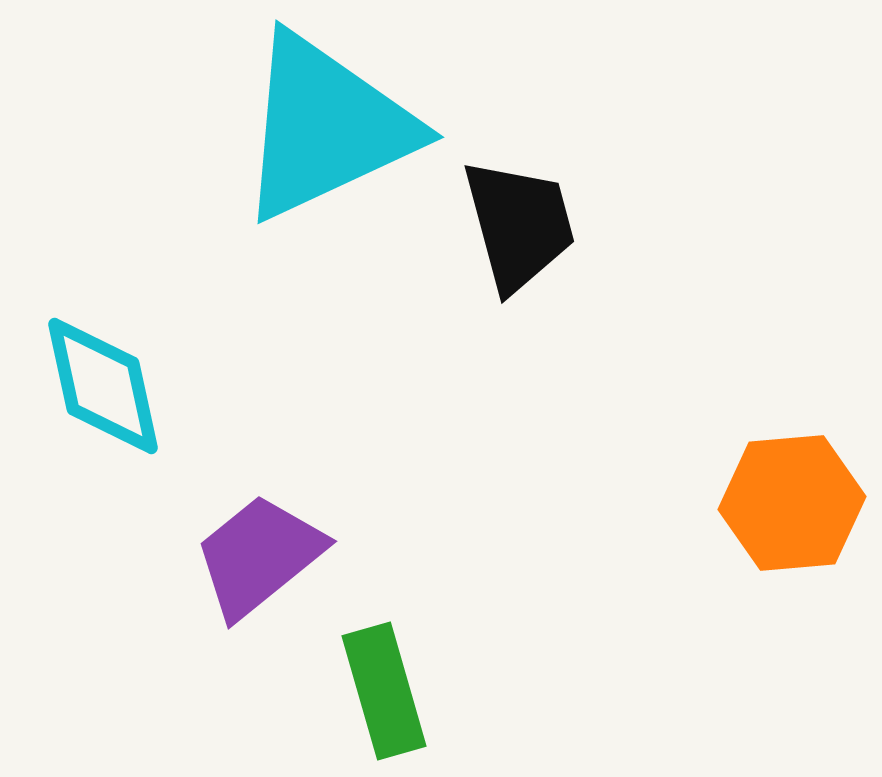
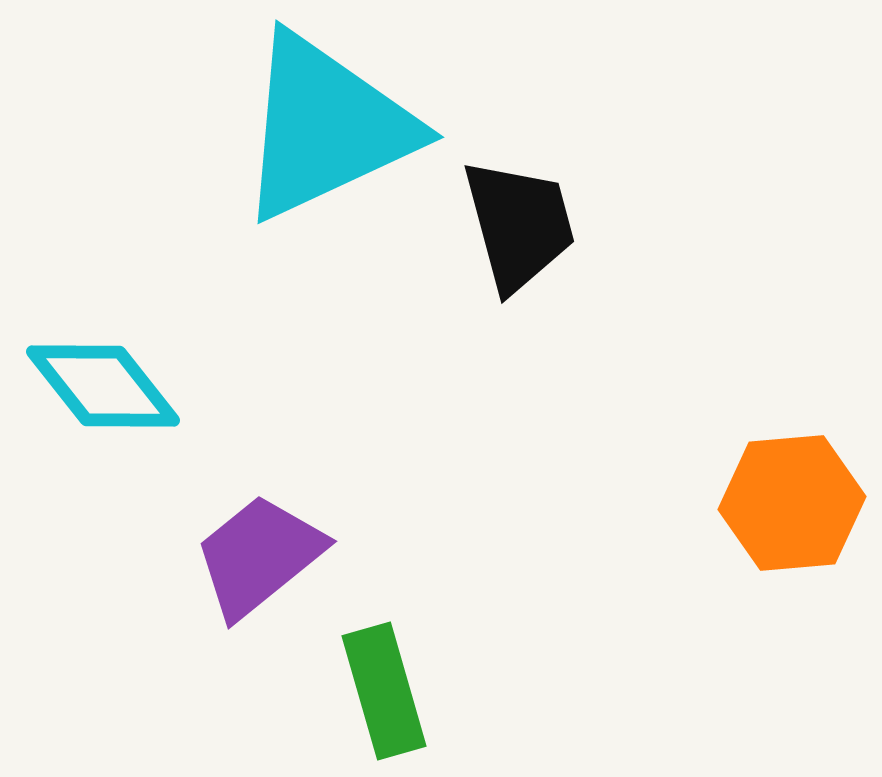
cyan diamond: rotated 26 degrees counterclockwise
